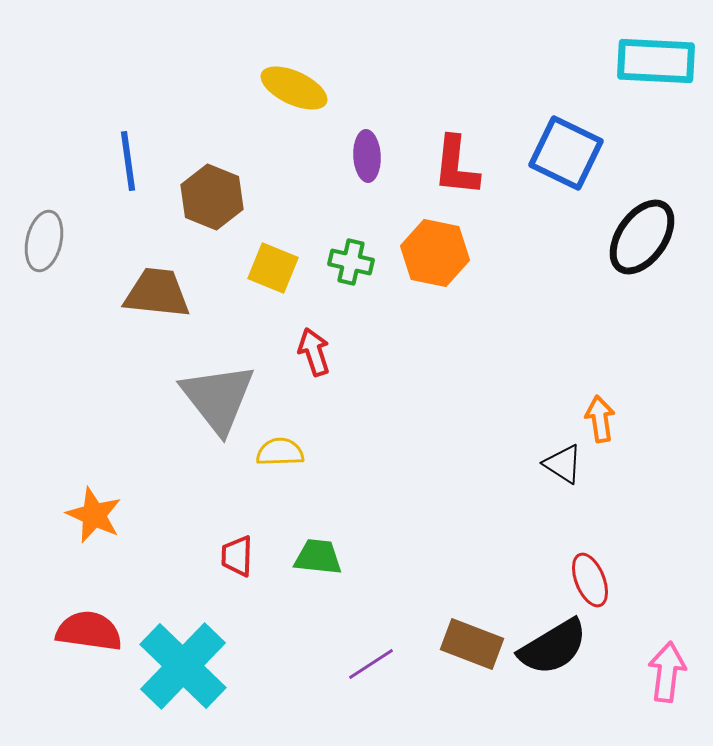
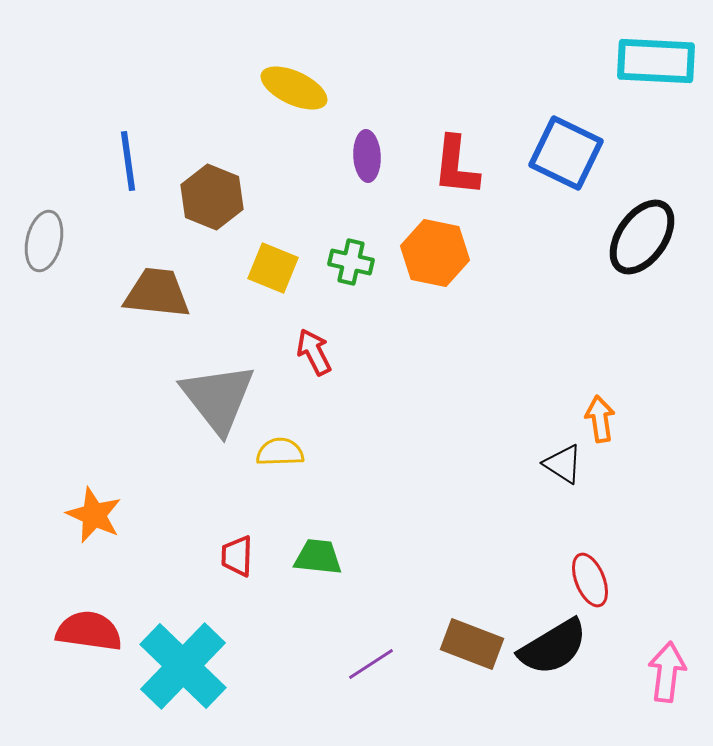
red arrow: rotated 9 degrees counterclockwise
